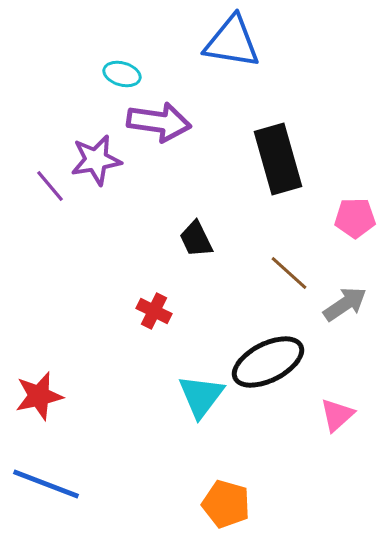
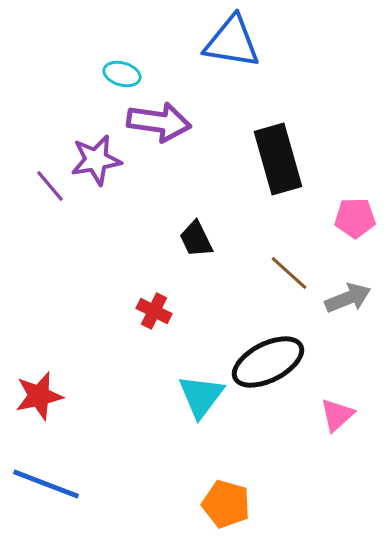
gray arrow: moved 3 px right, 6 px up; rotated 12 degrees clockwise
